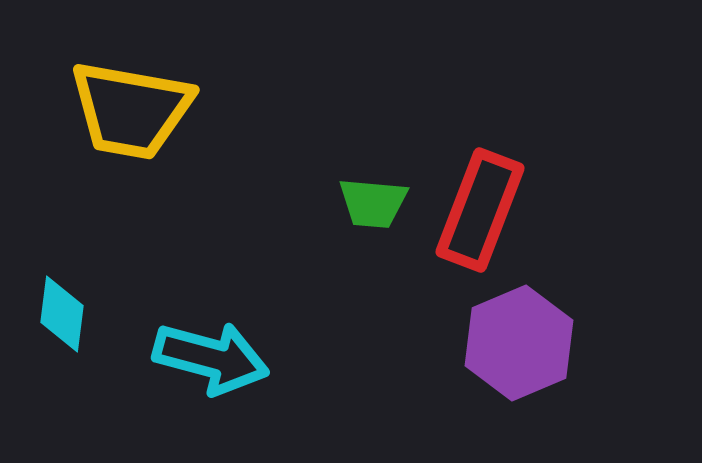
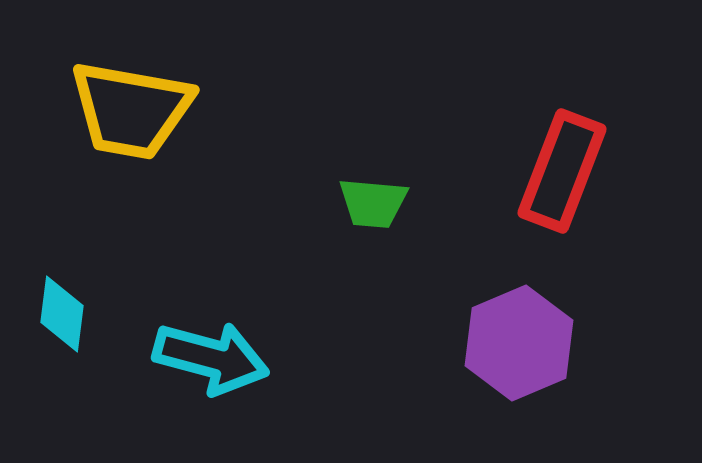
red rectangle: moved 82 px right, 39 px up
